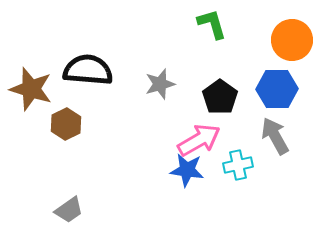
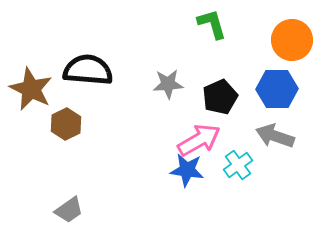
gray star: moved 8 px right; rotated 12 degrees clockwise
brown star: rotated 9 degrees clockwise
black pentagon: rotated 12 degrees clockwise
gray arrow: rotated 42 degrees counterclockwise
cyan cross: rotated 24 degrees counterclockwise
